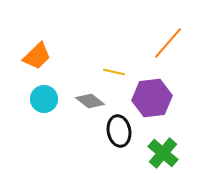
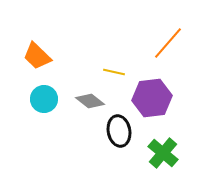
orange trapezoid: rotated 88 degrees clockwise
